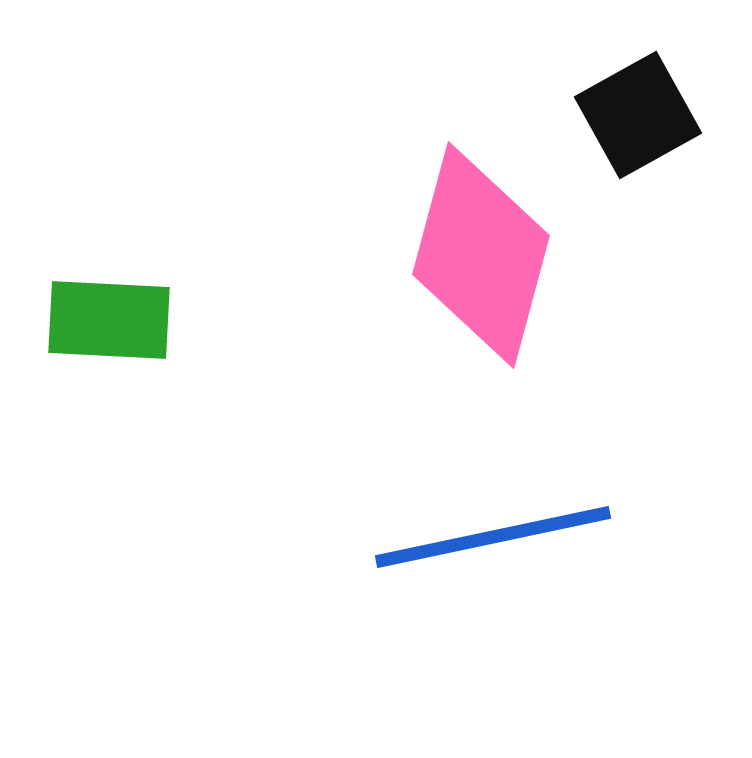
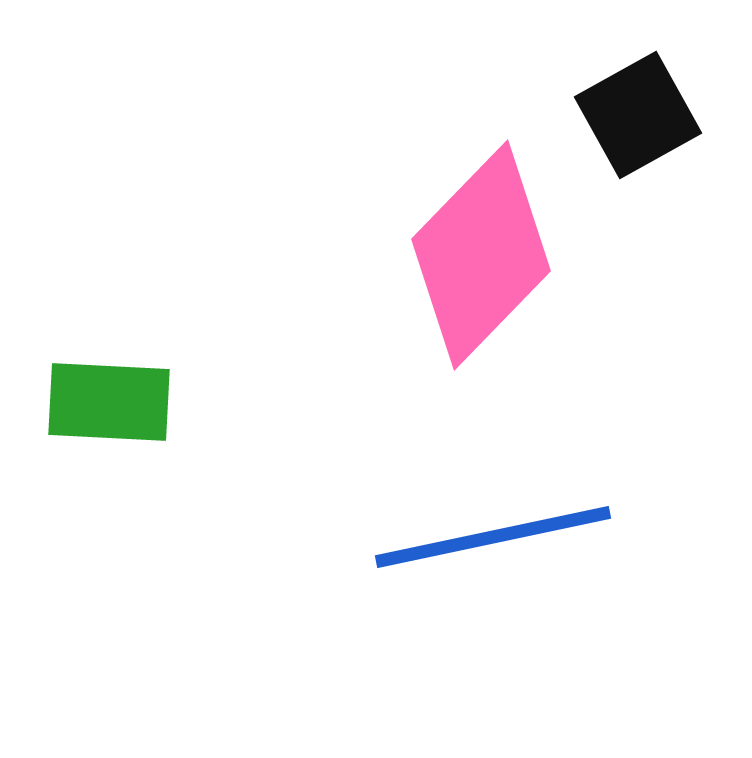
pink diamond: rotated 29 degrees clockwise
green rectangle: moved 82 px down
